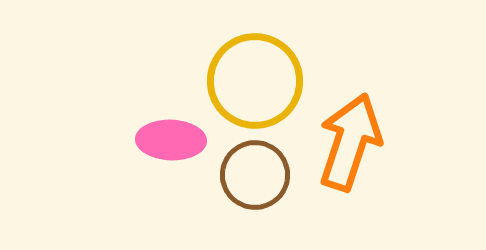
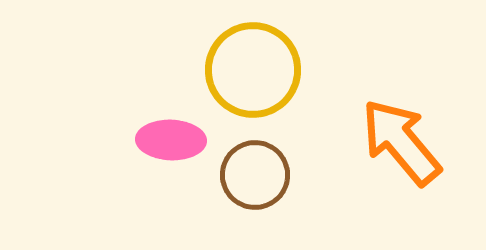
yellow circle: moved 2 px left, 11 px up
orange arrow: moved 51 px right; rotated 58 degrees counterclockwise
